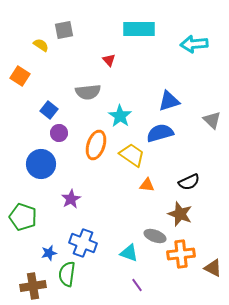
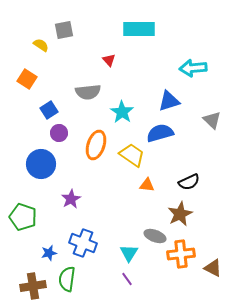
cyan arrow: moved 1 px left, 24 px down
orange square: moved 7 px right, 3 px down
blue square: rotated 18 degrees clockwise
cyan star: moved 2 px right, 4 px up
brown star: rotated 25 degrees clockwise
cyan triangle: rotated 42 degrees clockwise
green semicircle: moved 5 px down
purple line: moved 10 px left, 6 px up
